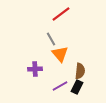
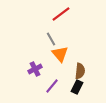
purple cross: rotated 24 degrees counterclockwise
purple line: moved 8 px left; rotated 21 degrees counterclockwise
